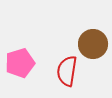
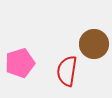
brown circle: moved 1 px right
